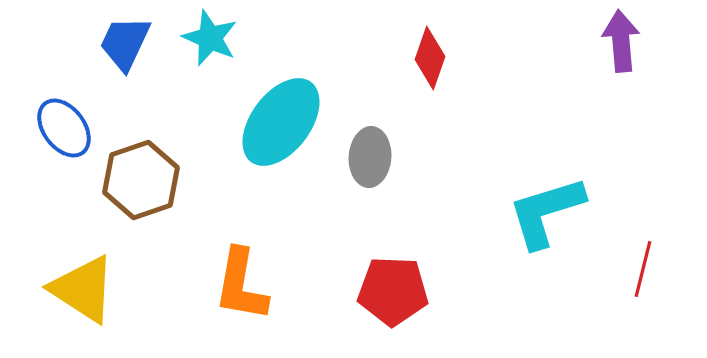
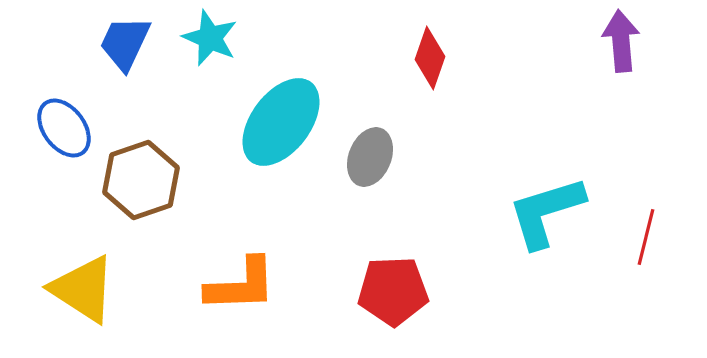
gray ellipse: rotated 18 degrees clockwise
red line: moved 3 px right, 32 px up
orange L-shape: rotated 102 degrees counterclockwise
red pentagon: rotated 4 degrees counterclockwise
